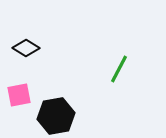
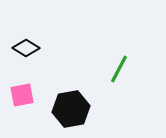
pink square: moved 3 px right
black hexagon: moved 15 px right, 7 px up
